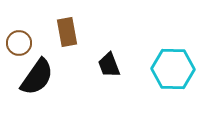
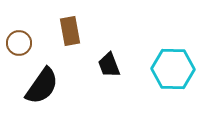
brown rectangle: moved 3 px right, 1 px up
black semicircle: moved 5 px right, 9 px down
